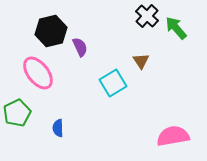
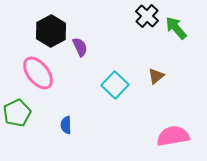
black hexagon: rotated 16 degrees counterclockwise
brown triangle: moved 15 px right, 15 px down; rotated 24 degrees clockwise
cyan square: moved 2 px right, 2 px down; rotated 16 degrees counterclockwise
blue semicircle: moved 8 px right, 3 px up
